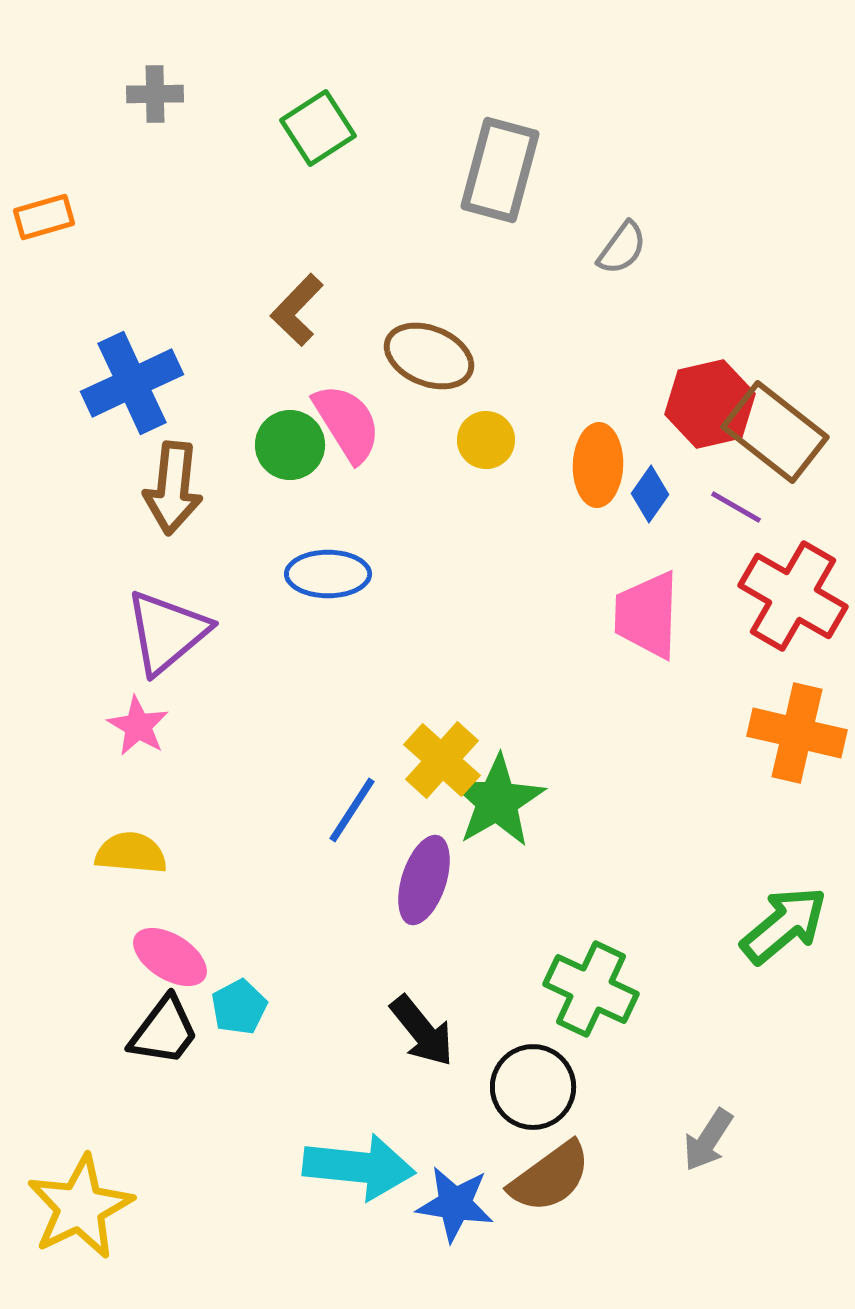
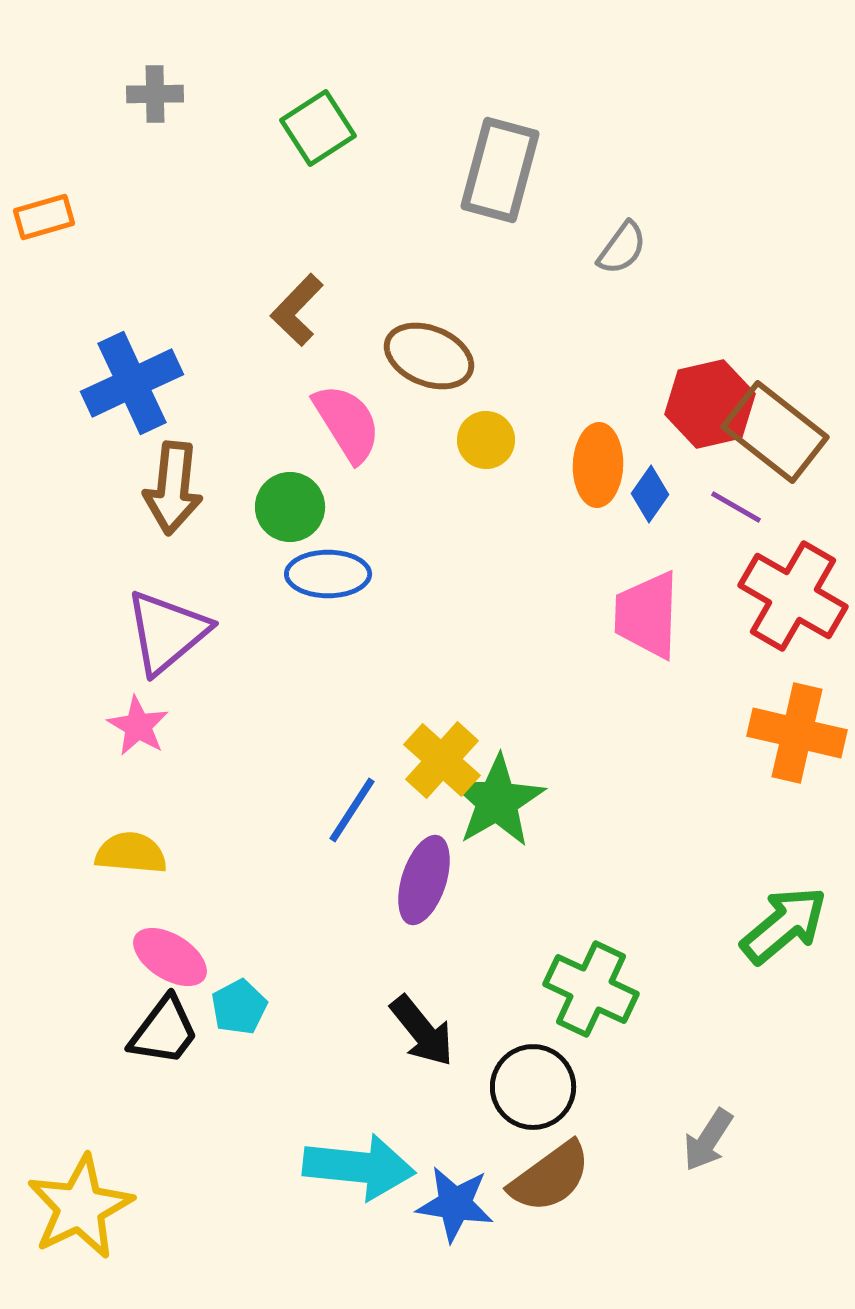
green circle: moved 62 px down
